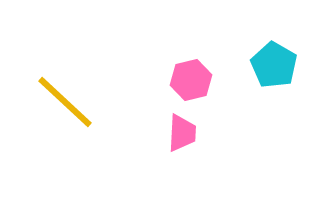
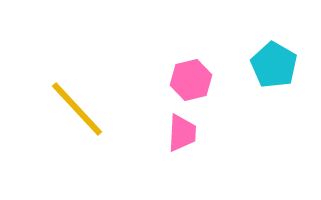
yellow line: moved 12 px right, 7 px down; rotated 4 degrees clockwise
